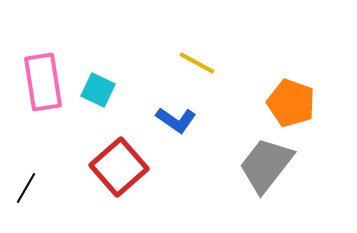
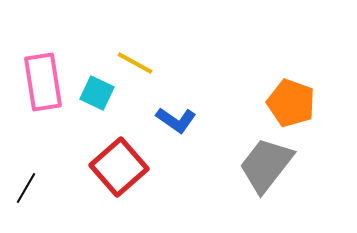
yellow line: moved 62 px left
cyan square: moved 1 px left, 3 px down
